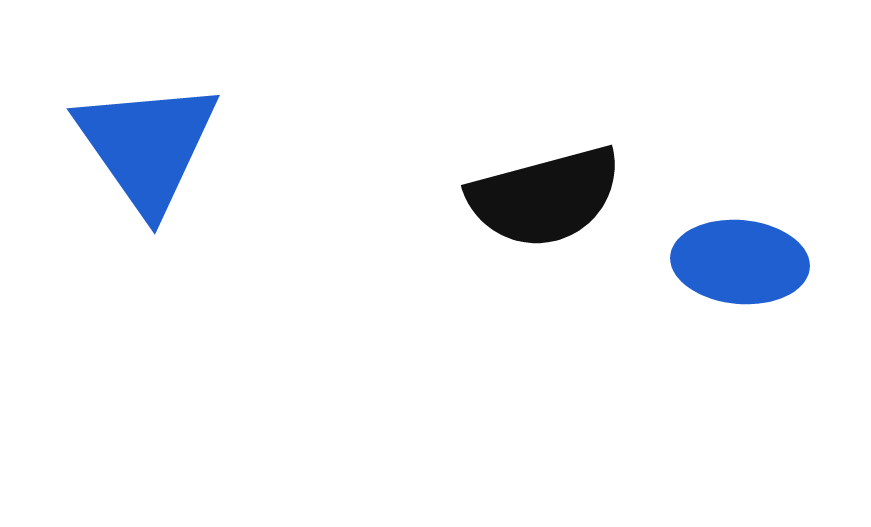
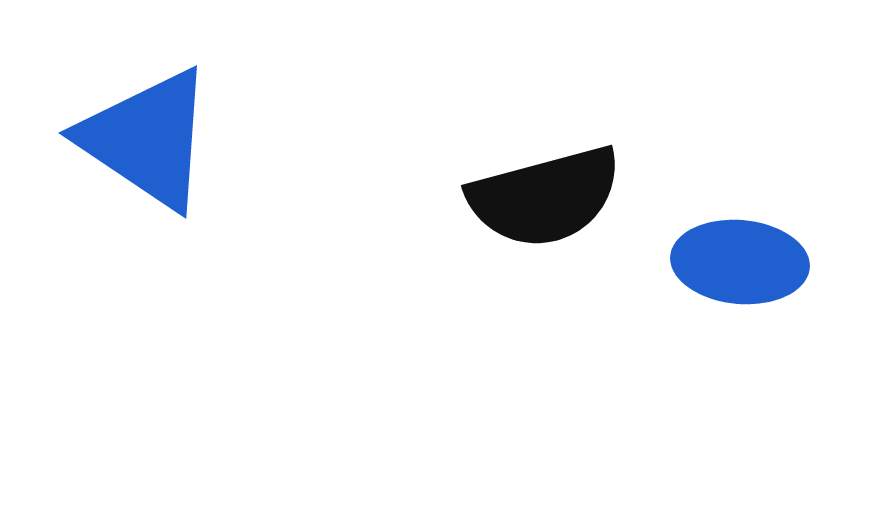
blue triangle: moved 7 px up; rotated 21 degrees counterclockwise
